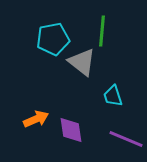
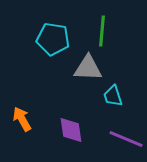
cyan pentagon: rotated 20 degrees clockwise
gray triangle: moved 6 px right, 6 px down; rotated 36 degrees counterclockwise
orange arrow: moved 14 px left; rotated 95 degrees counterclockwise
